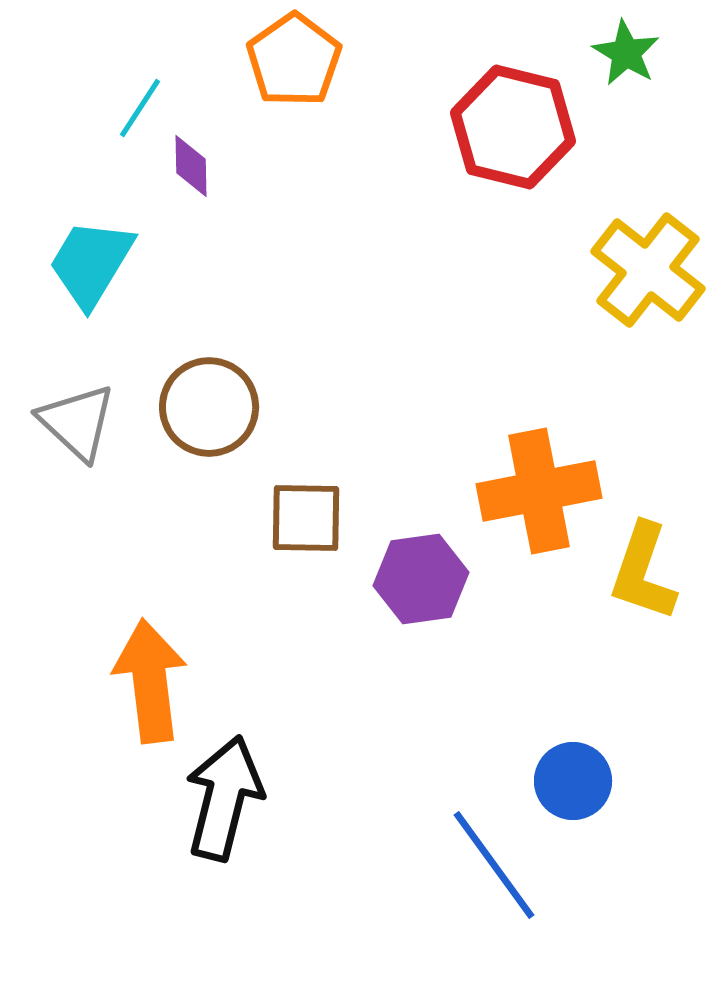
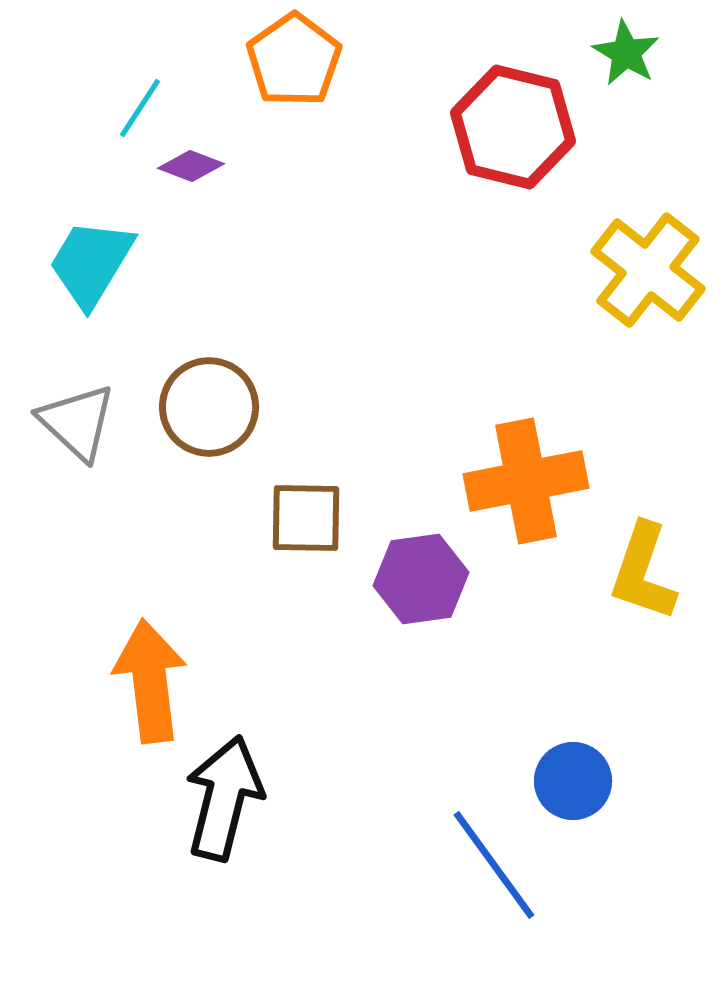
purple diamond: rotated 68 degrees counterclockwise
orange cross: moved 13 px left, 10 px up
